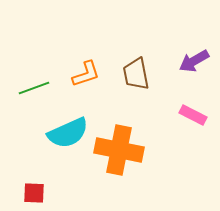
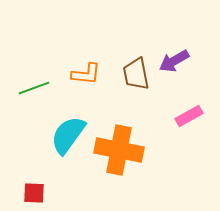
purple arrow: moved 20 px left
orange L-shape: rotated 24 degrees clockwise
pink rectangle: moved 4 px left, 1 px down; rotated 56 degrees counterclockwise
cyan semicircle: moved 2 px down; rotated 150 degrees clockwise
